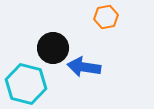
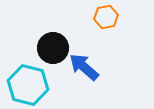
blue arrow: rotated 32 degrees clockwise
cyan hexagon: moved 2 px right, 1 px down
